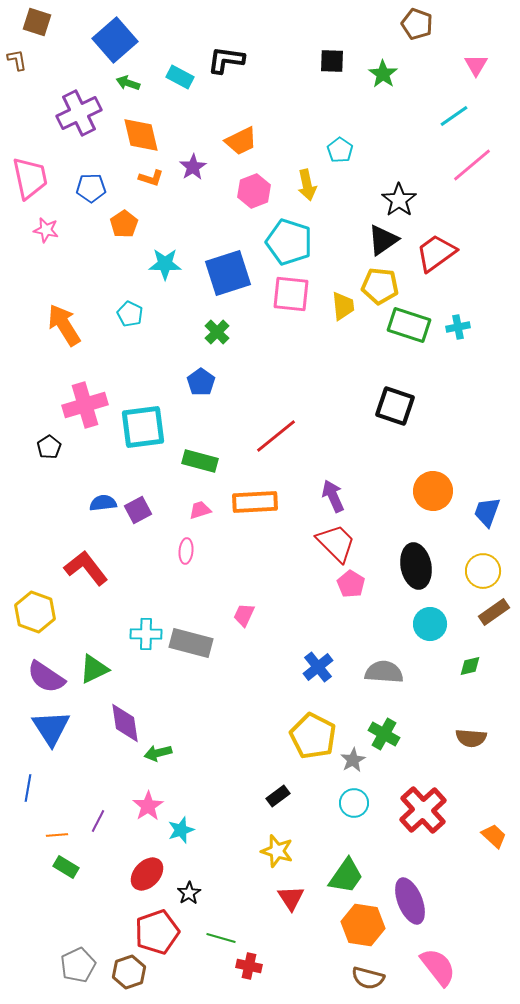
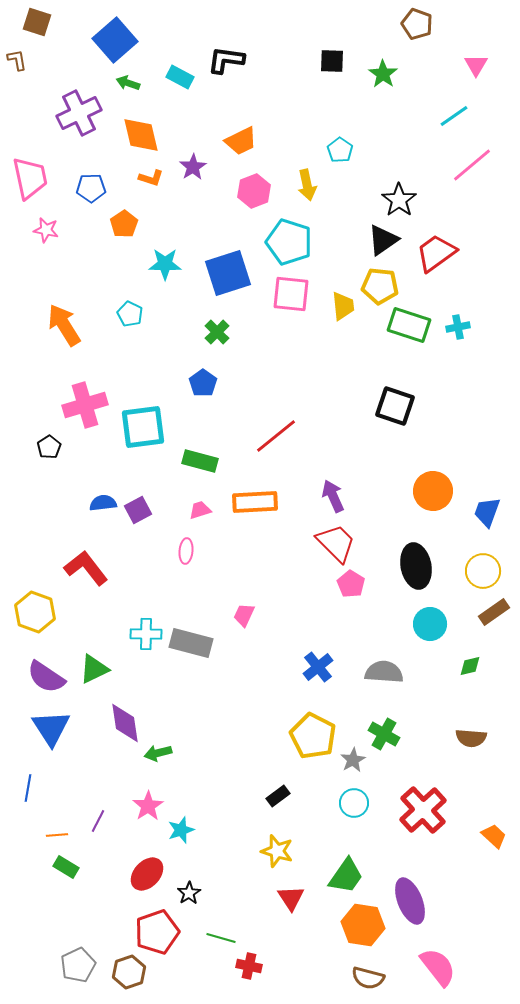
blue pentagon at (201, 382): moved 2 px right, 1 px down
